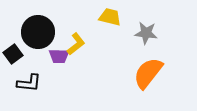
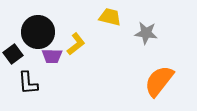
purple trapezoid: moved 7 px left
orange semicircle: moved 11 px right, 8 px down
black L-shape: moved 1 px left; rotated 80 degrees clockwise
